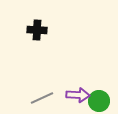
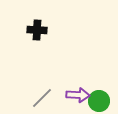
gray line: rotated 20 degrees counterclockwise
